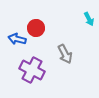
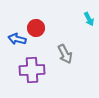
purple cross: rotated 30 degrees counterclockwise
